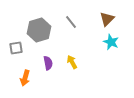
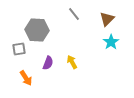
gray line: moved 3 px right, 8 px up
gray hexagon: moved 2 px left; rotated 20 degrees clockwise
cyan star: rotated 14 degrees clockwise
gray square: moved 3 px right, 1 px down
purple semicircle: rotated 32 degrees clockwise
orange arrow: moved 1 px right; rotated 49 degrees counterclockwise
